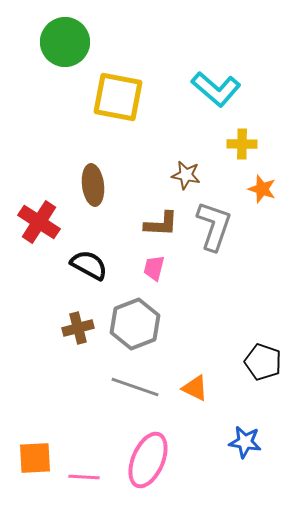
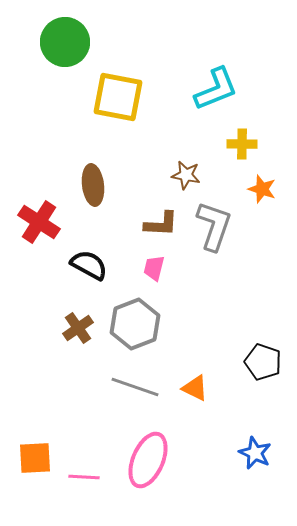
cyan L-shape: rotated 63 degrees counterclockwise
brown cross: rotated 20 degrees counterclockwise
blue star: moved 10 px right, 11 px down; rotated 16 degrees clockwise
